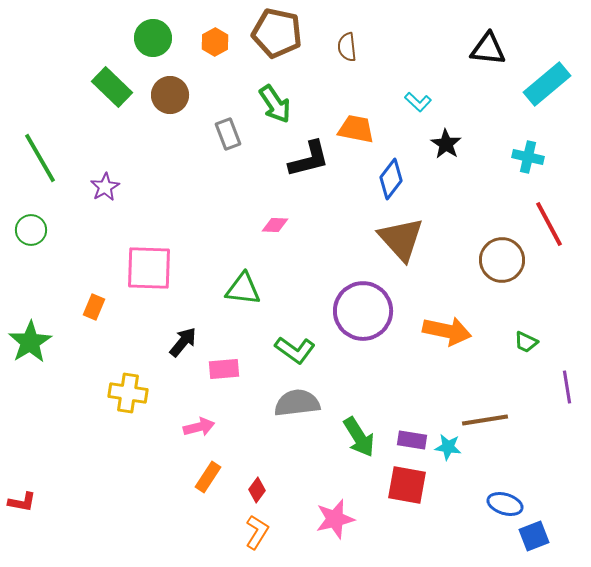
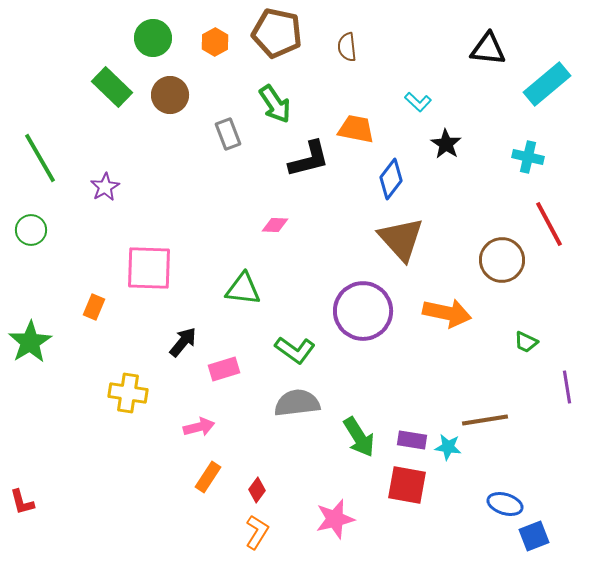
orange arrow at (447, 331): moved 18 px up
pink rectangle at (224, 369): rotated 12 degrees counterclockwise
red L-shape at (22, 502): rotated 64 degrees clockwise
